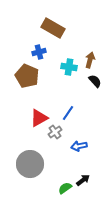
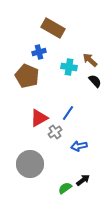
brown arrow: rotated 63 degrees counterclockwise
